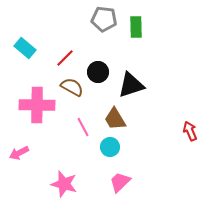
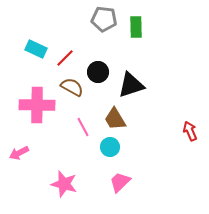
cyan rectangle: moved 11 px right, 1 px down; rotated 15 degrees counterclockwise
